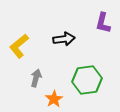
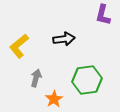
purple L-shape: moved 8 px up
